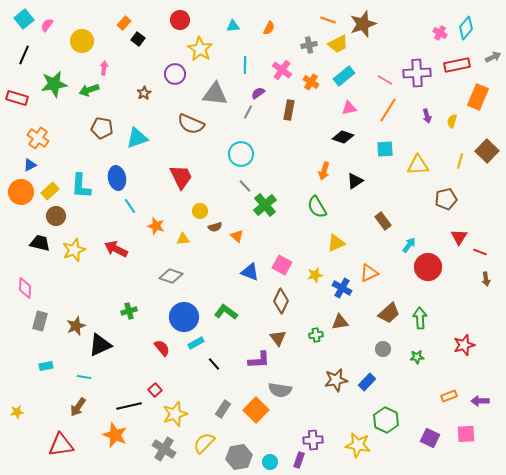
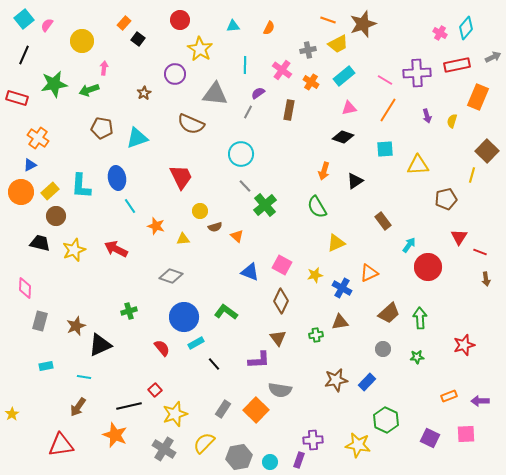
gray cross at (309, 45): moved 1 px left, 5 px down
yellow line at (460, 161): moved 12 px right, 14 px down
yellow star at (17, 412): moved 5 px left, 2 px down; rotated 24 degrees counterclockwise
